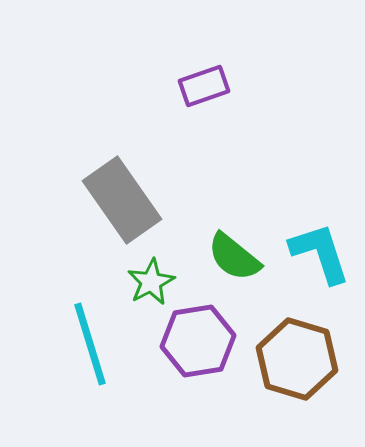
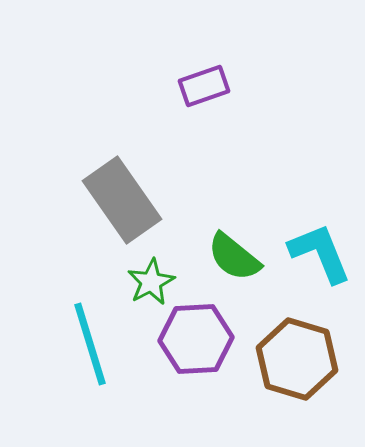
cyan L-shape: rotated 4 degrees counterclockwise
purple hexagon: moved 2 px left, 2 px up; rotated 6 degrees clockwise
